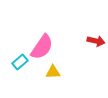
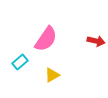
pink semicircle: moved 4 px right, 8 px up
yellow triangle: moved 1 px left, 3 px down; rotated 28 degrees counterclockwise
